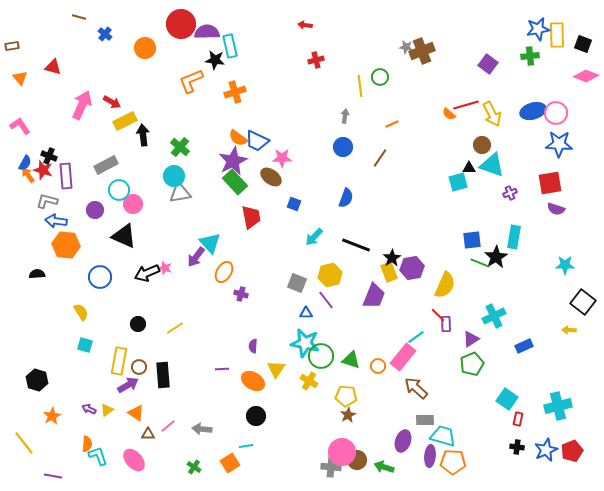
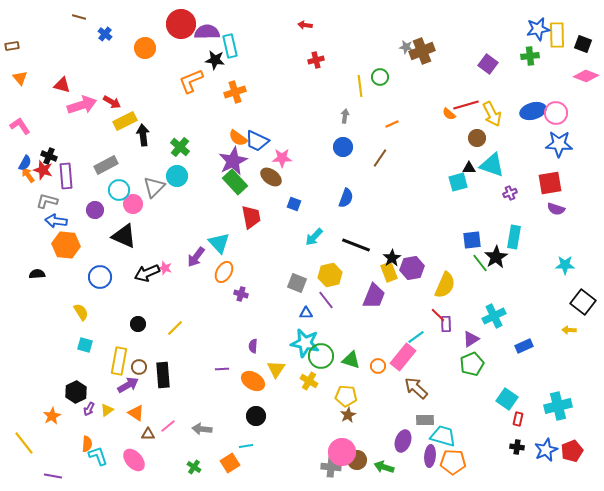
red triangle at (53, 67): moved 9 px right, 18 px down
pink arrow at (82, 105): rotated 48 degrees clockwise
brown circle at (482, 145): moved 5 px left, 7 px up
cyan circle at (174, 176): moved 3 px right
gray triangle at (180, 193): moved 26 px left, 6 px up; rotated 35 degrees counterclockwise
cyan triangle at (210, 243): moved 9 px right
green line at (480, 263): rotated 30 degrees clockwise
yellow line at (175, 328): rotated 12 degrees counterclockwise
black hexagon at (37, 380): moved 39 px right, 12 px down; rotated 15 degrees clockwise
purple arrow at (89, 409): rotated 88 degrees counterclockwise
